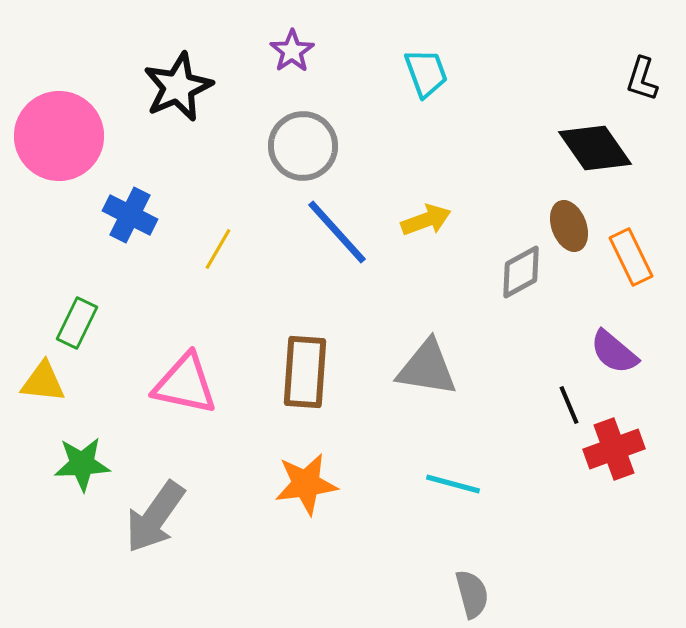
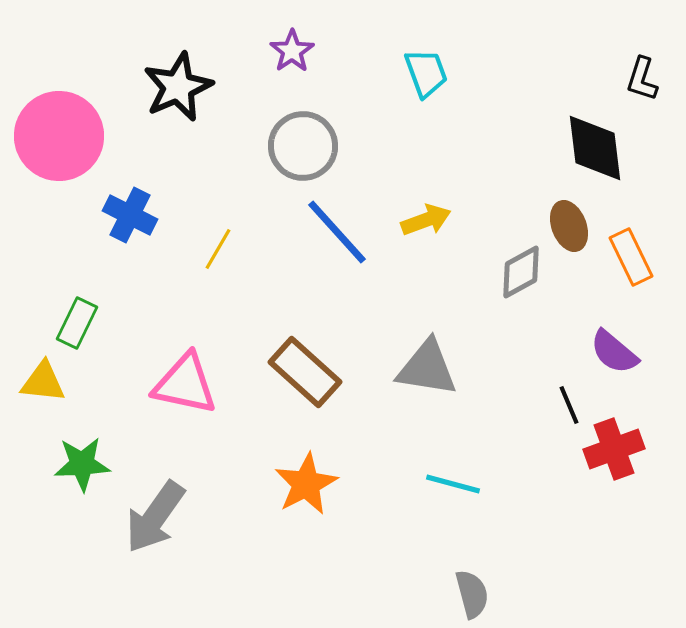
black diamond: rotated 28 degrees clockwise
brown rectangle: rotated 52 degrees counterclockwise
orange star: rotated 20 degrees counterclockwise
